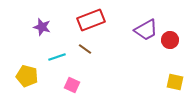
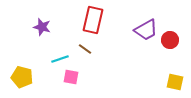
red rectangle: moved 2 px right; rotated 56 degrees counterclockwise
cyan line: moved 3 px right, 2 px down
yellow pentagon: moved 5 px left, 1 px down
pink square: moved 1 px left, 8 px up; rotated 14 degrees counterclockwise
